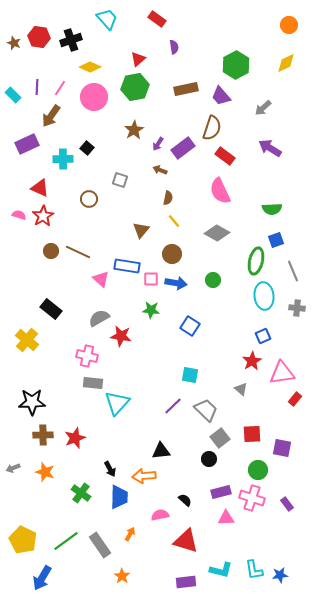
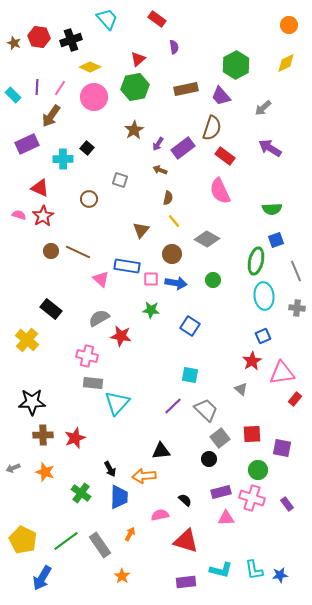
gray diamond at (217, 233): moved 10 px left, 6 px down
gray line at (293, 271): moved 3 px right
